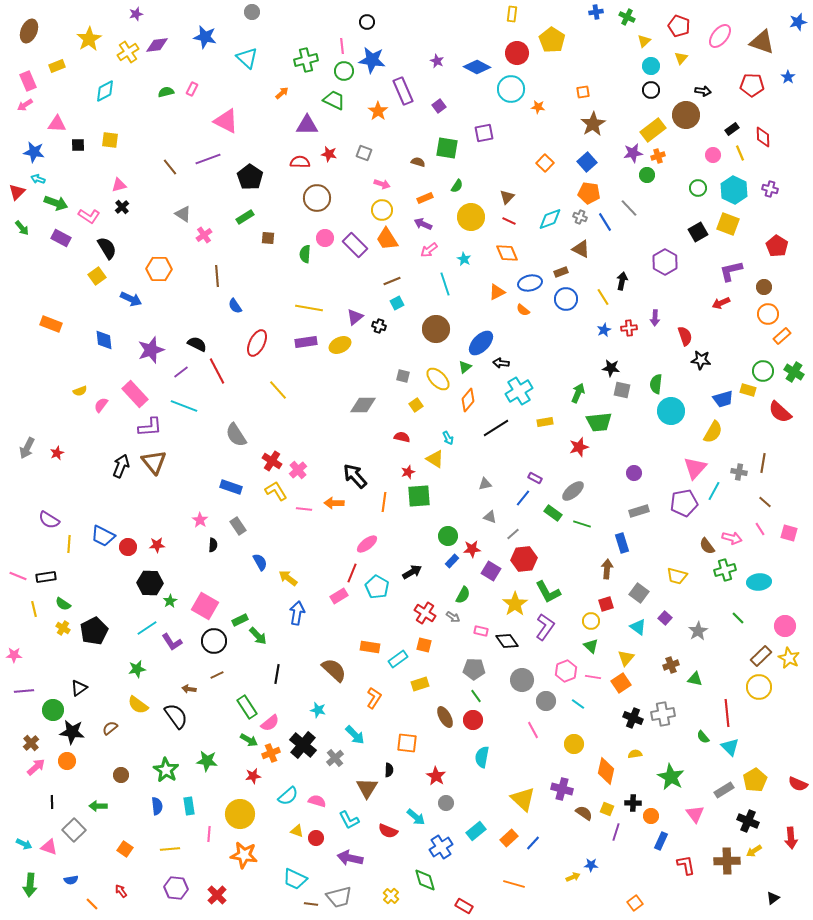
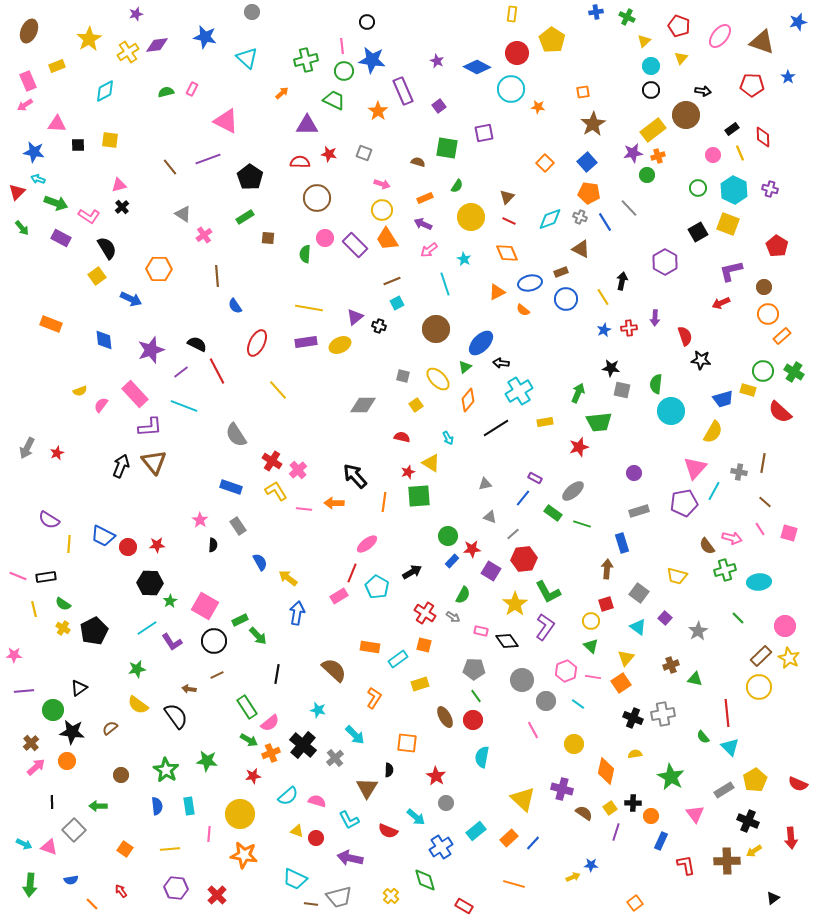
yellow triangle at (435, 459): moved 4 px left, 4 px down
yellow square at (607, 809): moved 3 px right, 1 px up; rotated 32 degrees clockwise
